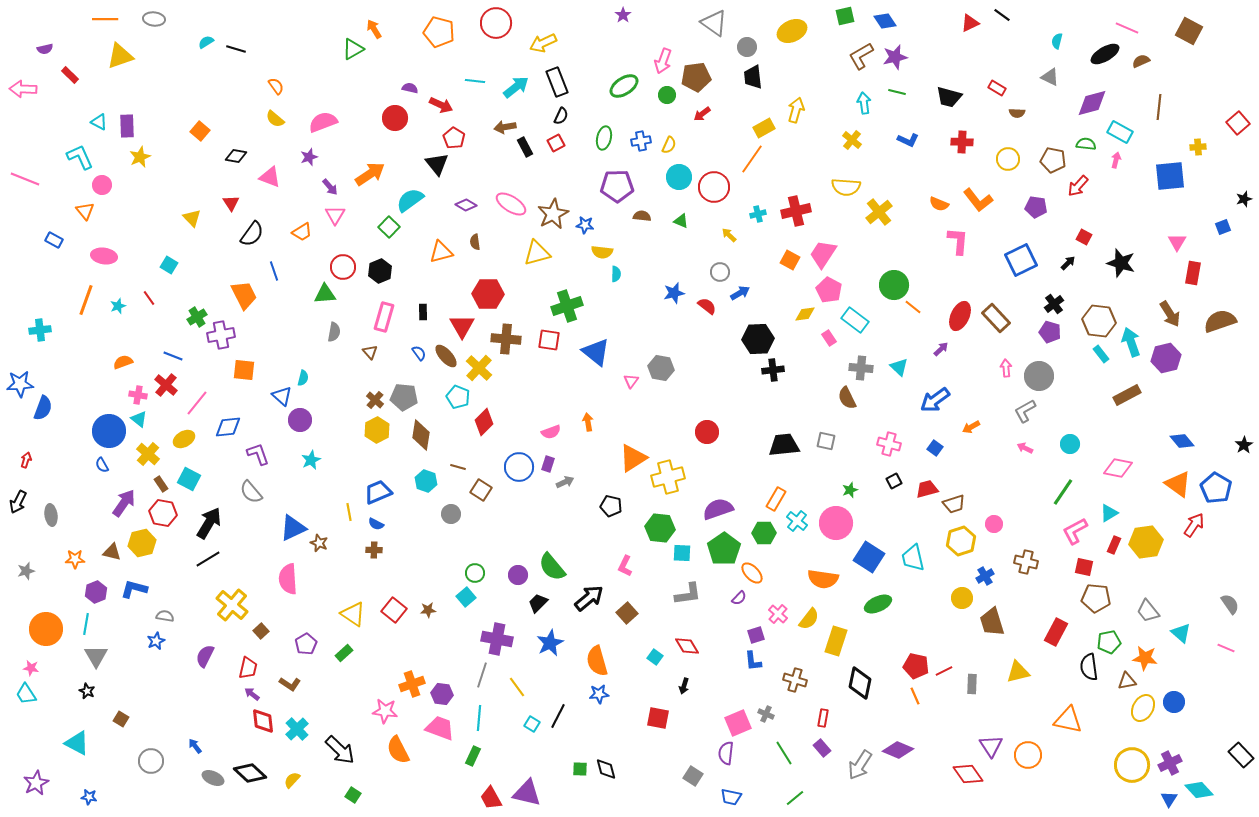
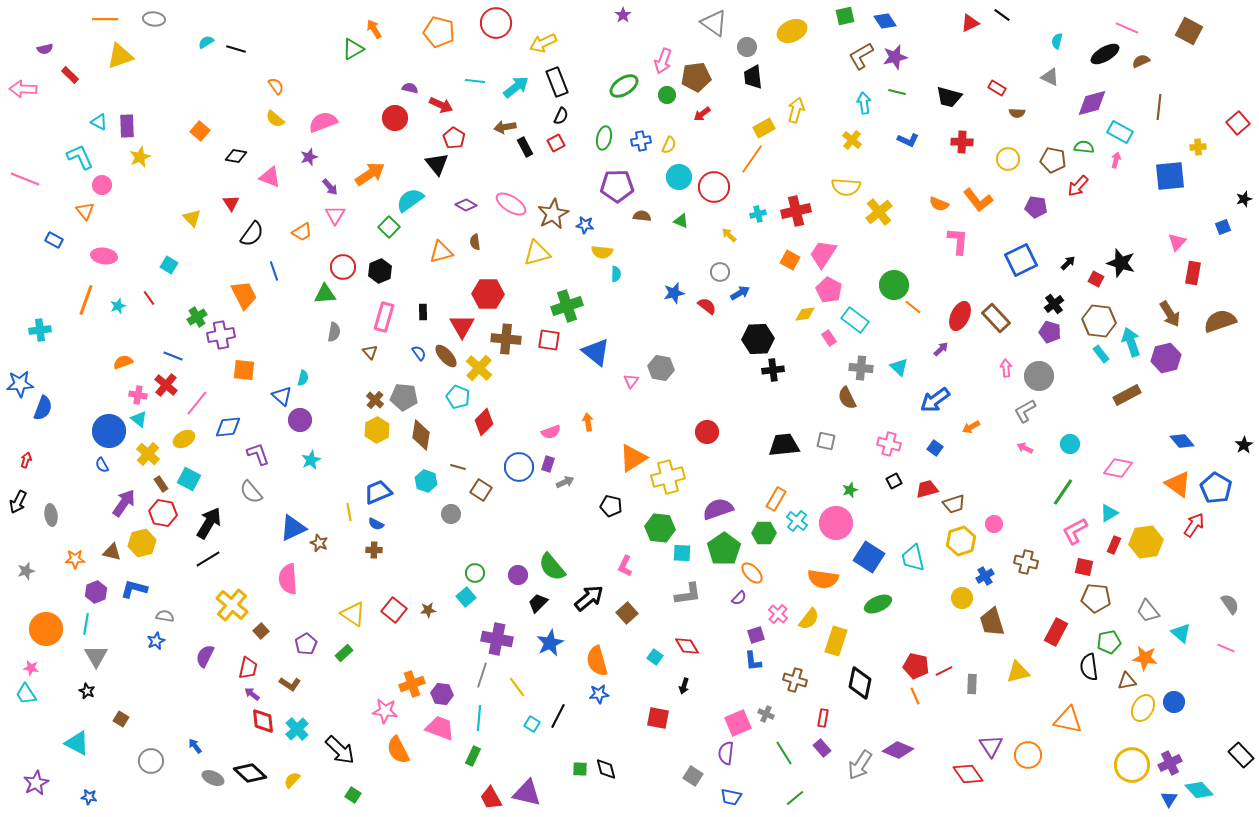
green semicircle at (1086, 144): moved 2 px left, 3 px down
red square at (1084, 237): moved 12 px right, 42 px down
pink triangle at (1177, 242): rotated 12 degrees clockwise
